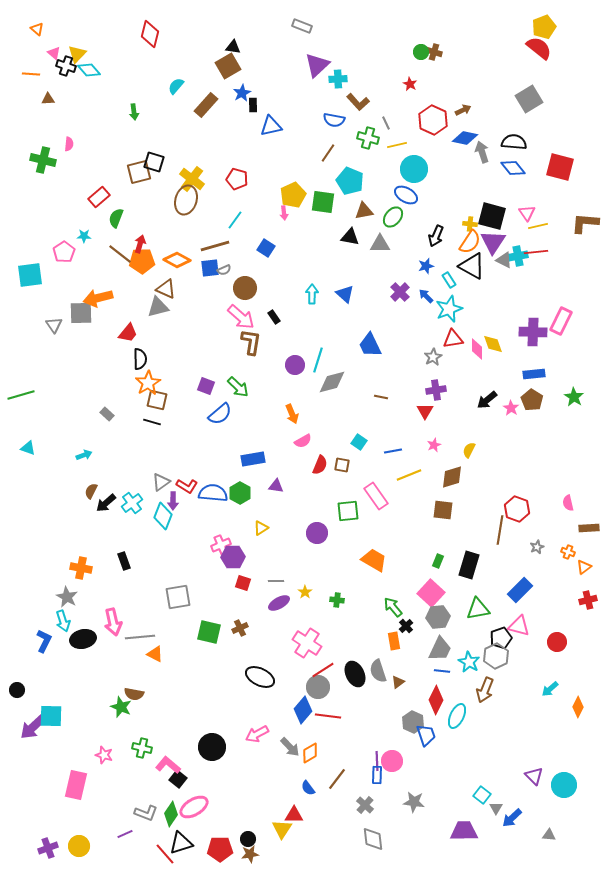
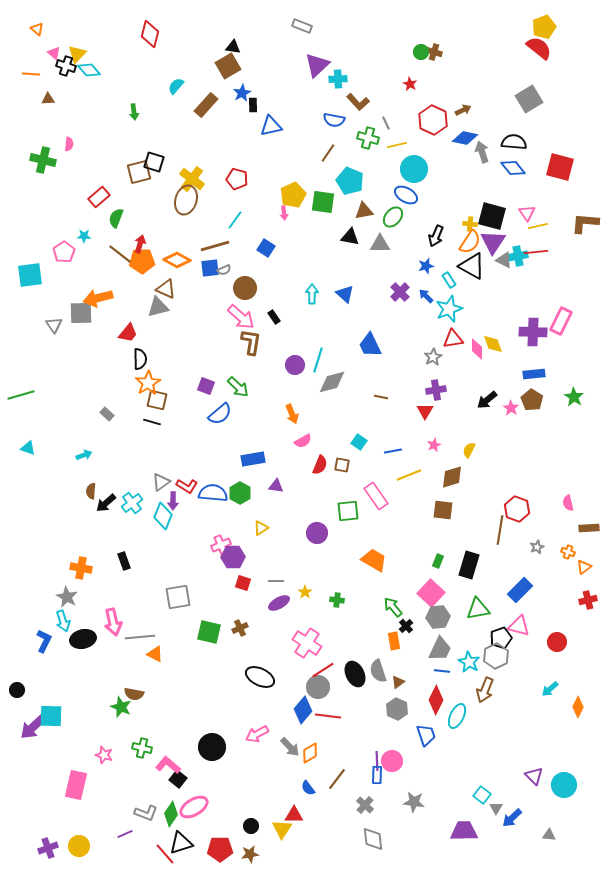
brown semicircle at (91, 491): rotated 21 degrees counterclockwise
gray hexagon at (413, 722): moved 16 px left, 13 px up
black circle at (248, 839): moved 3 px right, 13 px up
